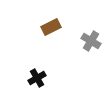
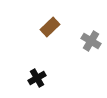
brown rectangle: moved 1 px left; rotated 18 degrees counterclockwise
